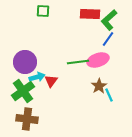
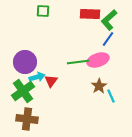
cyan line: moved 2 px right, 1 px down
